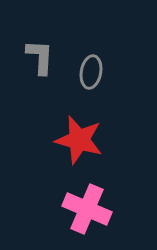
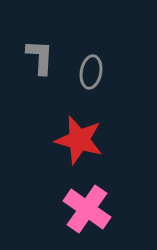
pink cross: rotated 12 degrees clockwise
